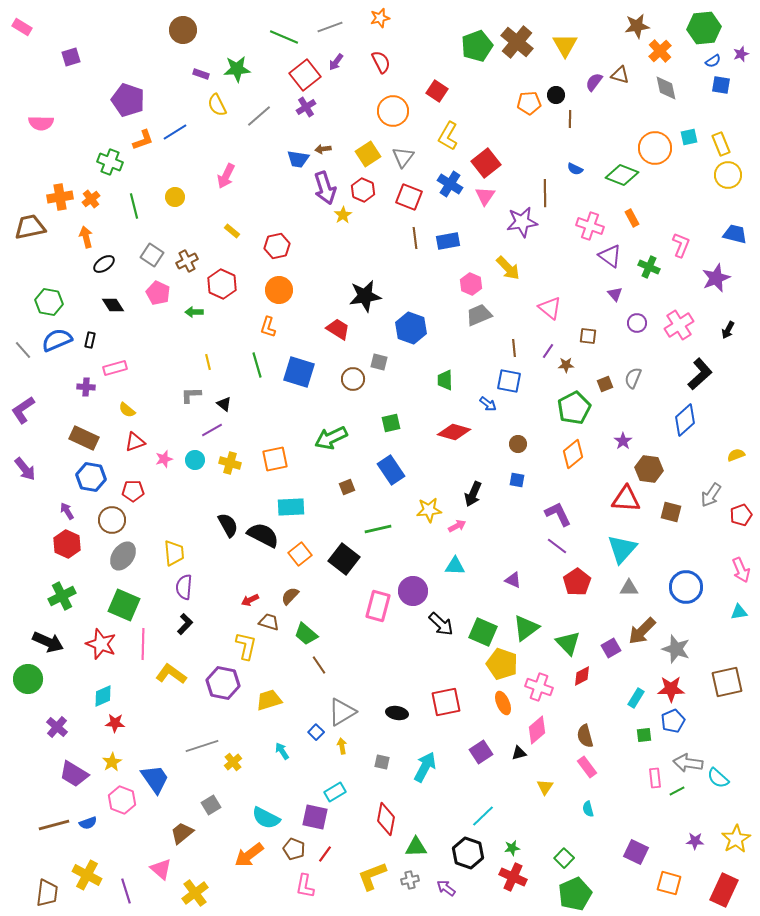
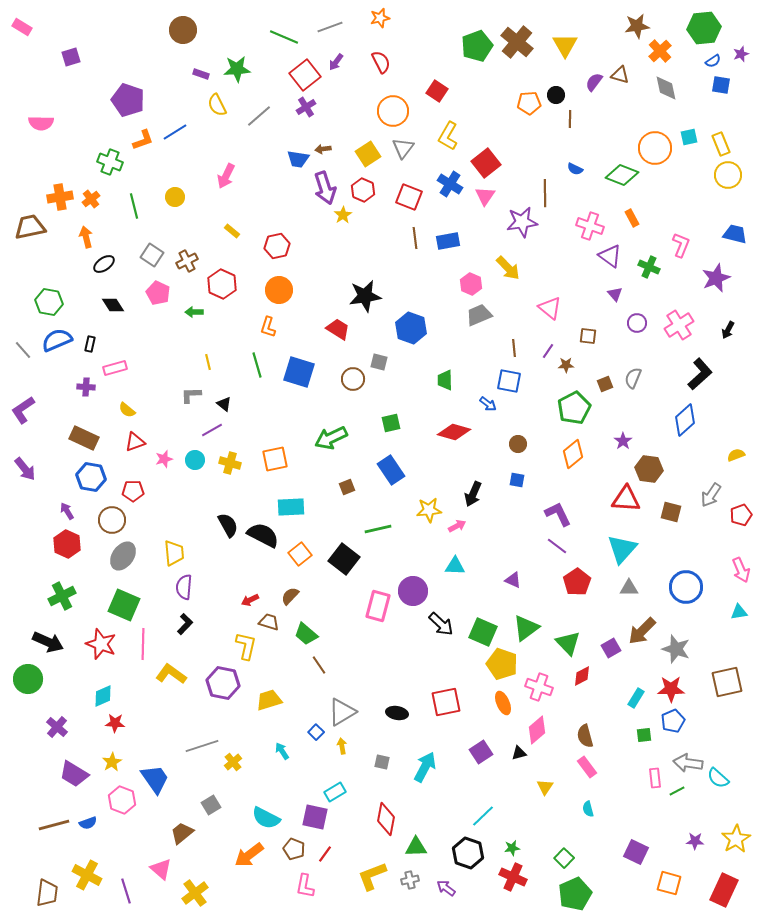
gray triangle at (403, 157): moved 9 px up
black rectangle at (90, 340): moved 4 px down
